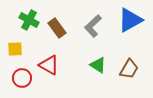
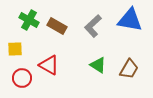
blue triangle: rotated 40 degrees clockwise
brown rectangle: moved 2 px up; rotated 24 degrees counterclockwise
